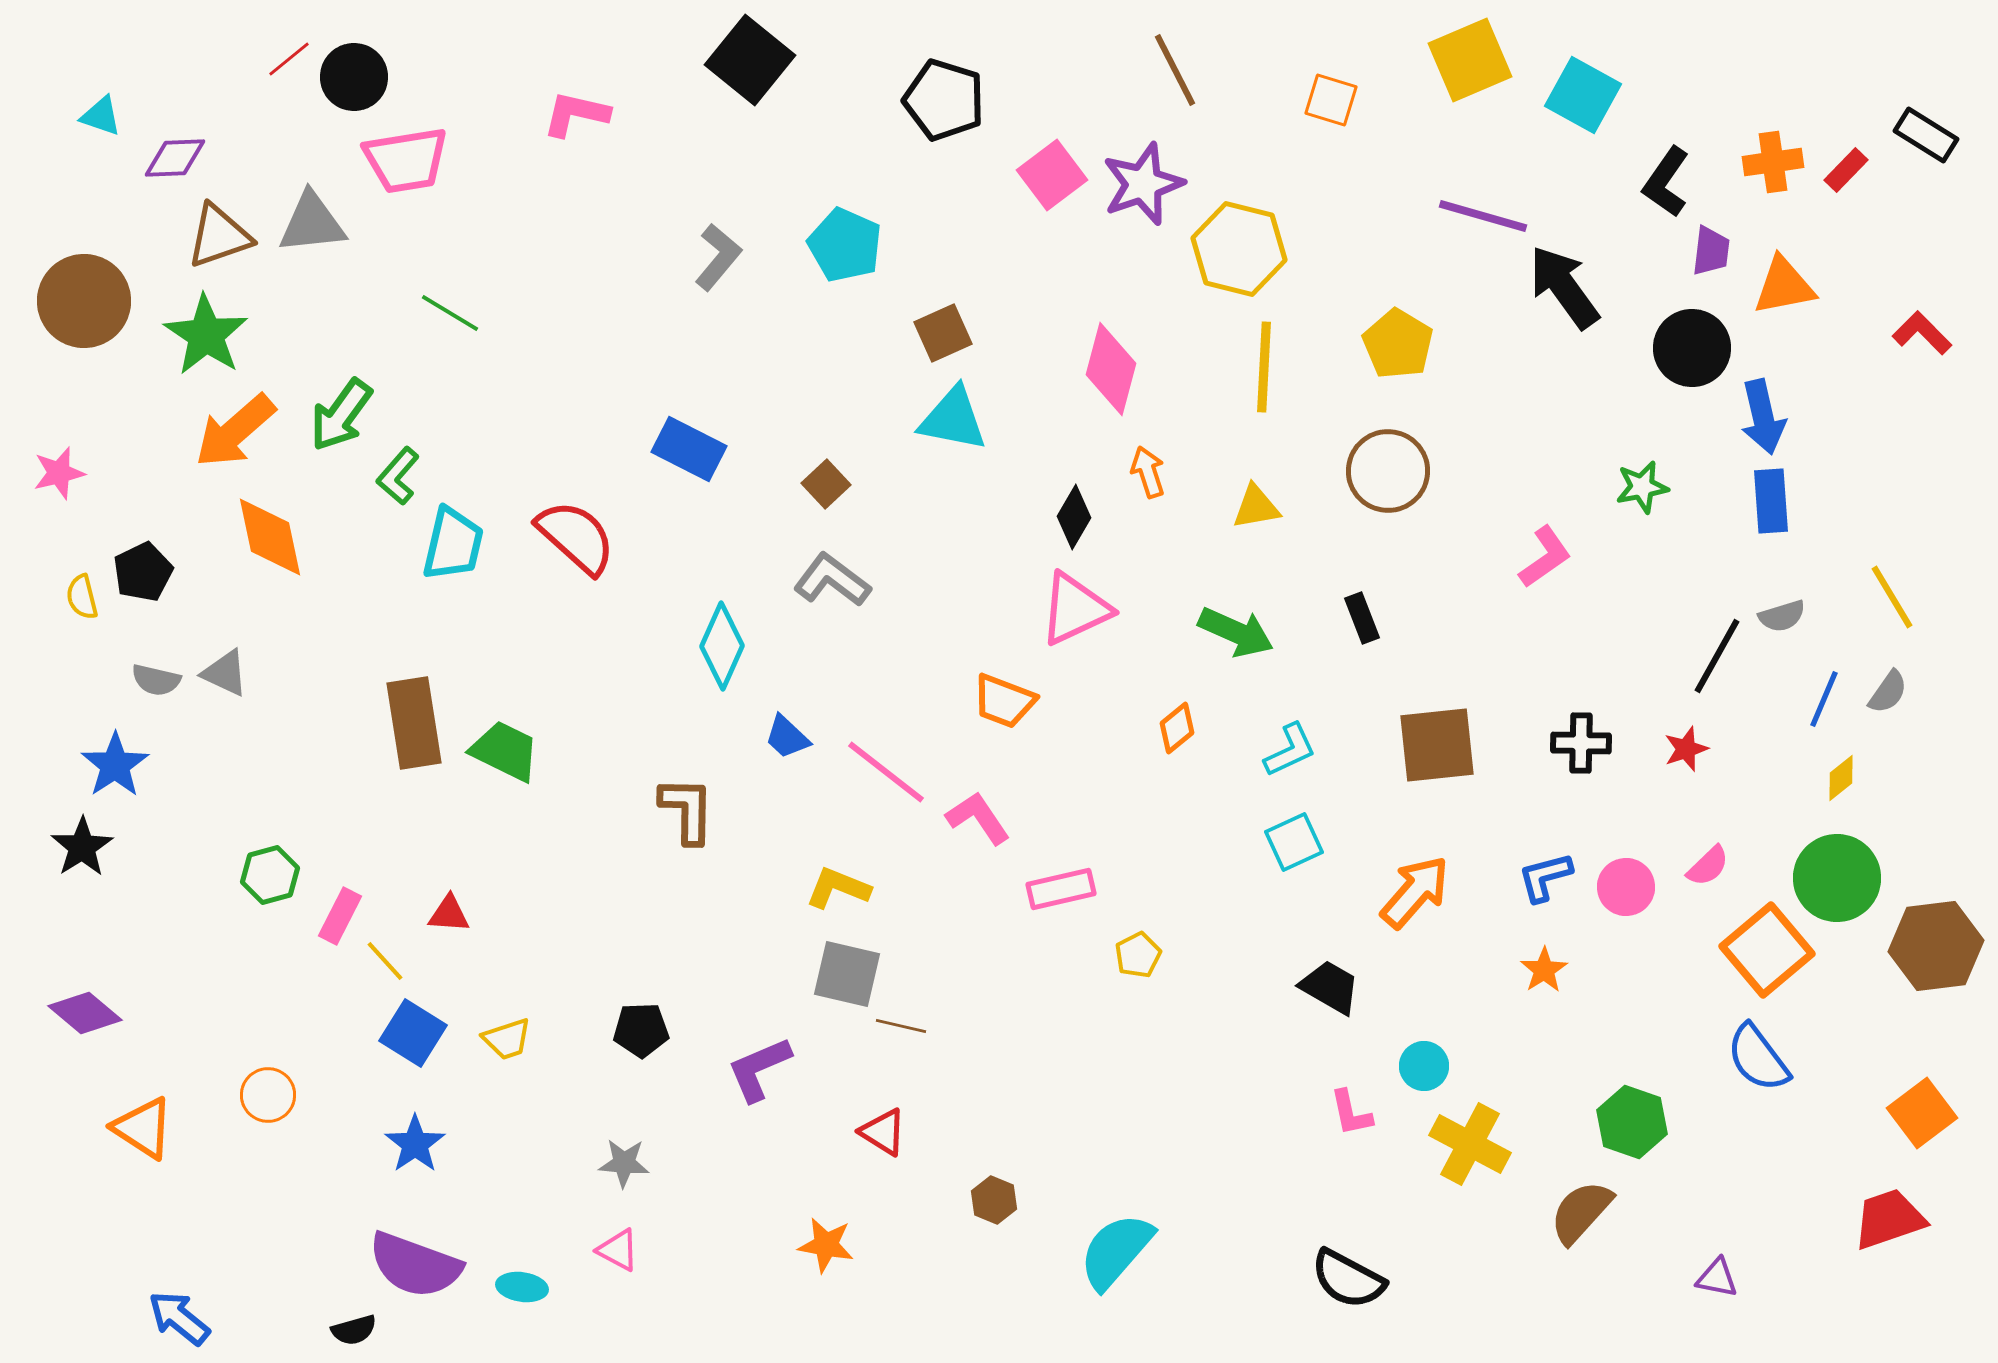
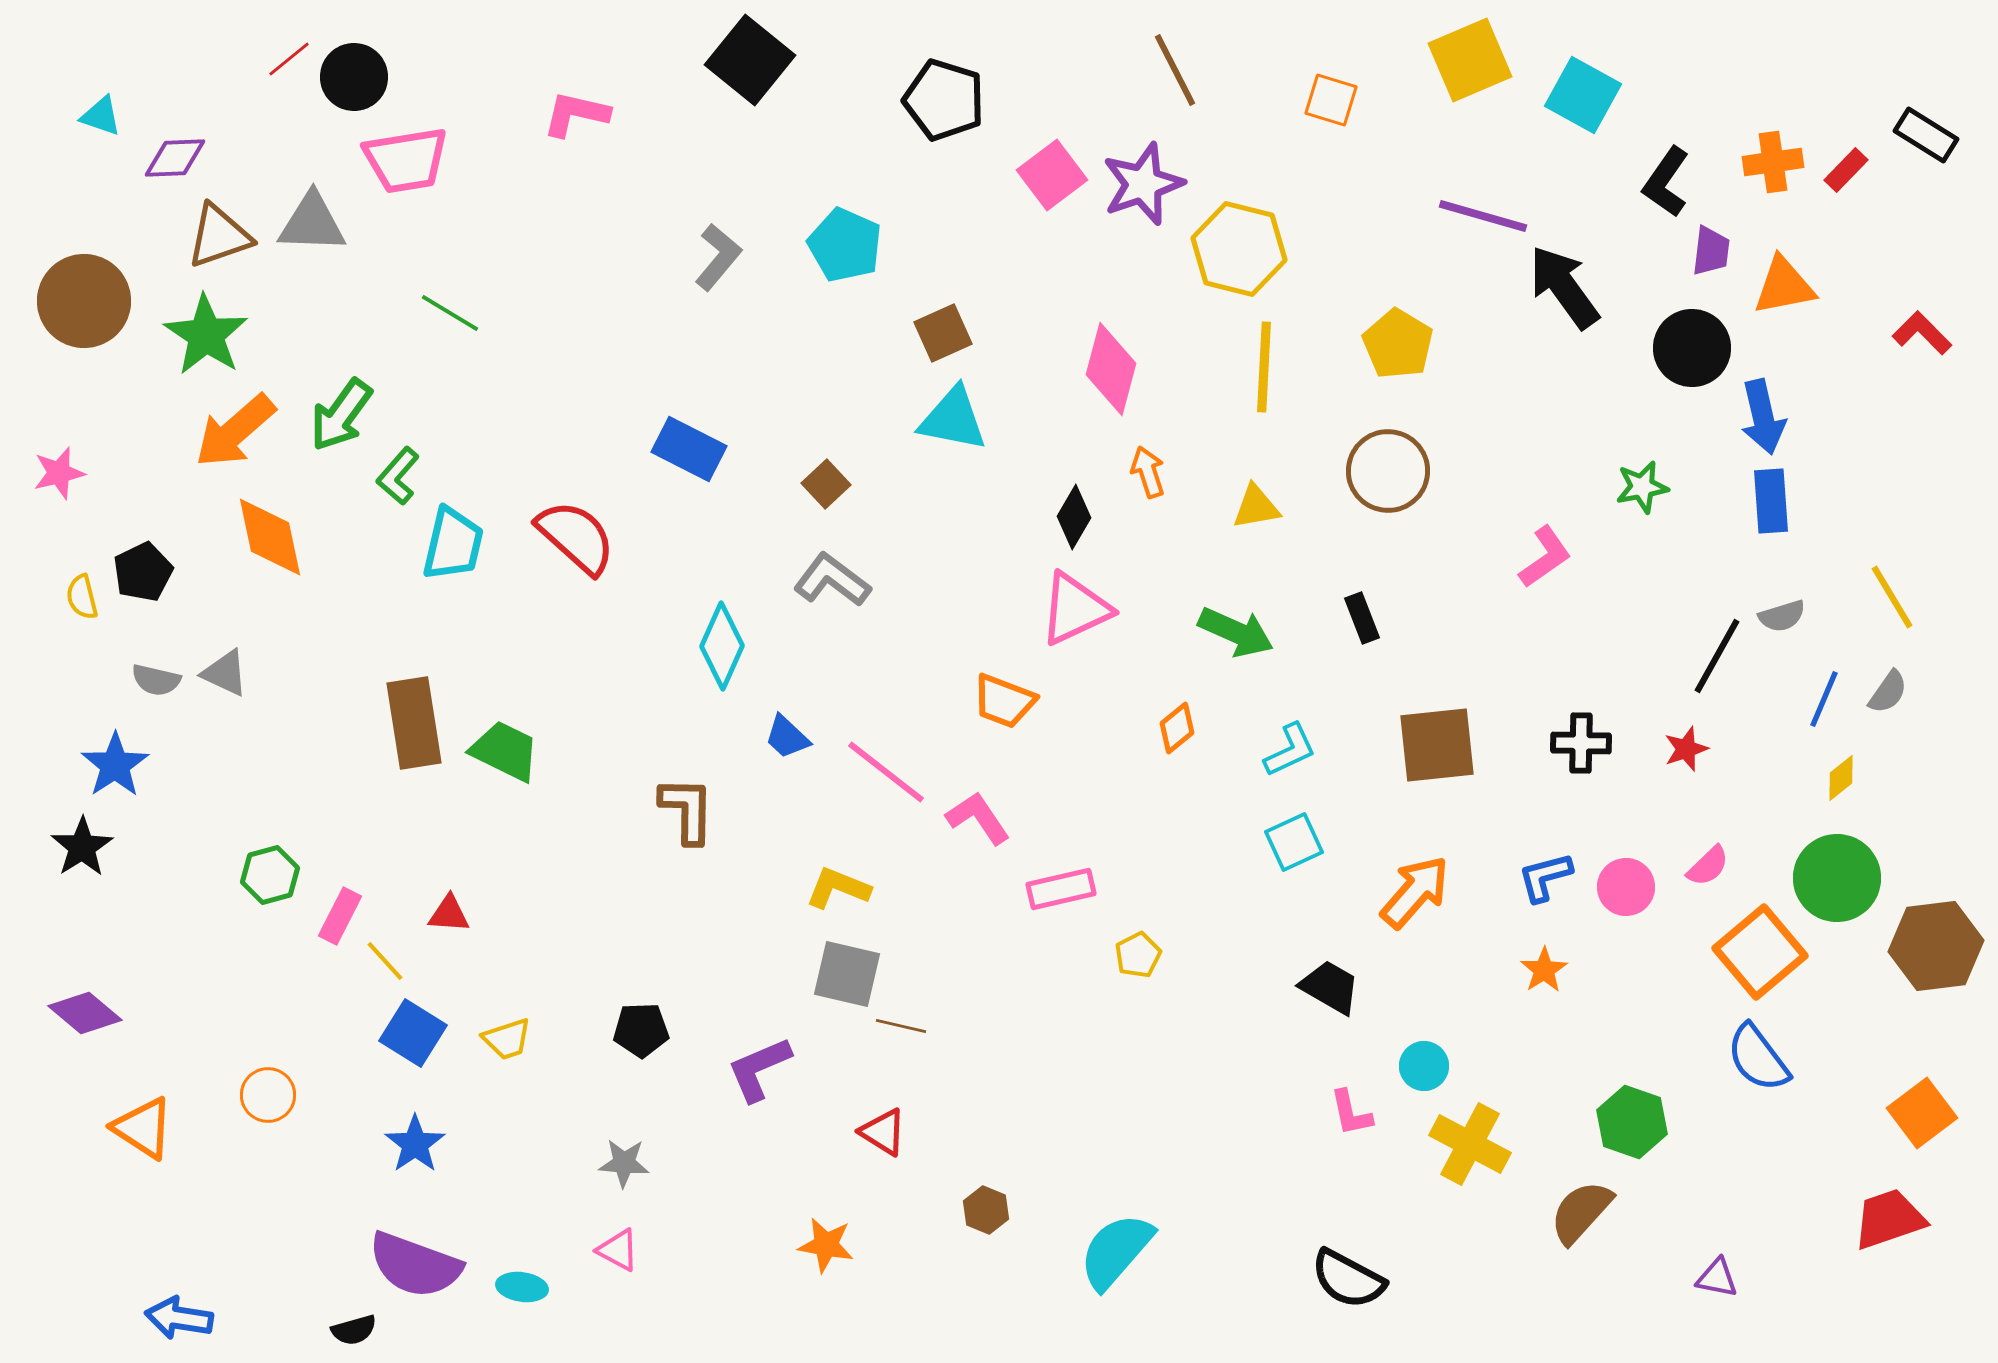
gray triangle at (312, 223): rotated 8 degrees clockwise
orange square at (1767, 950): moved 7 px left, 2 px down
brown hexagon at (994, 1200): moved 8 px left, 10 px down
blue arrow at (179, 1318): rotated 30 degrees counterclockwise
